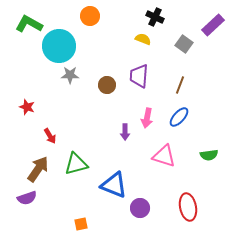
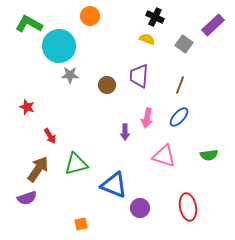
yellow semicircle: moved 4 px right
